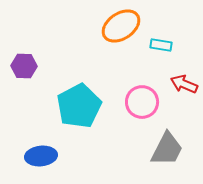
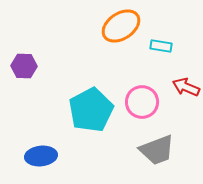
cyan rectangle: moved 1 px down
red arrow: moved 2 px right, 3 px down
cyan pentagon: moved 12 px right, 4 px down
gray trapezoid: moved 10 px left, 1 px down; rotated 42 degrees clockwise
